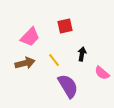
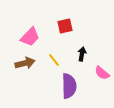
purple semicircle: moved 1 px right; rotated 30 degrees clockwise
